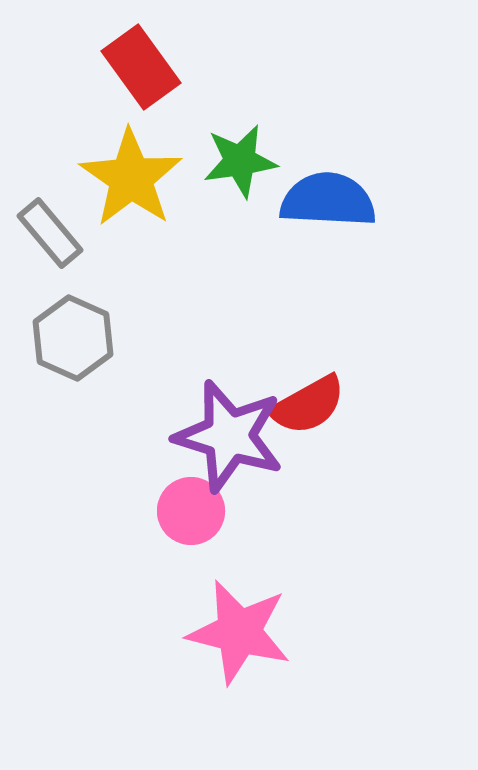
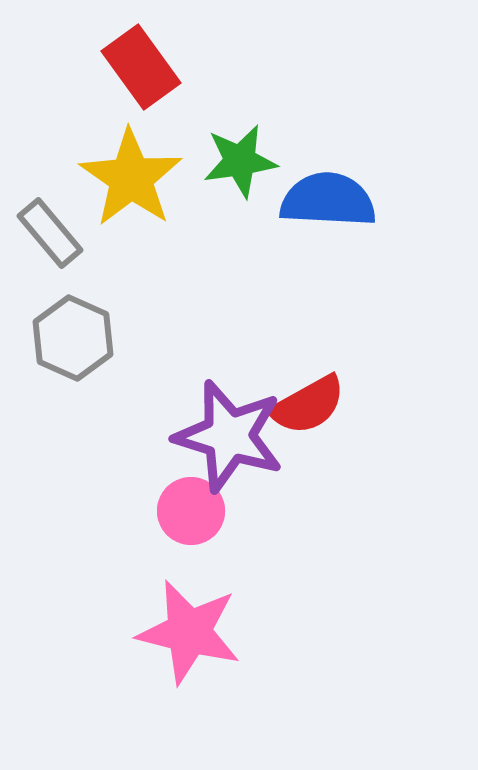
pink star: moved 50 px left
